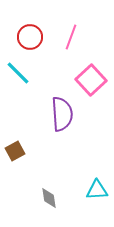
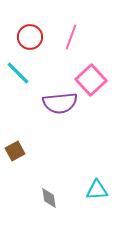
purple semicircle: moved 2 px left, 11 px up; rotated 88 degrees clockwise
